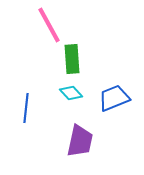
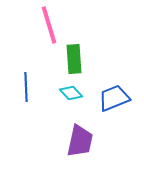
pink line: rotated 12 degrees clockwise
green rectangle: moved 2 px right
blue line: moved 21 px up; rotated 8 degrees counterclockwise
